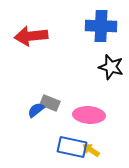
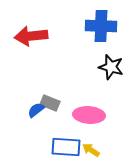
blue rectangle: moved 6 px left; rotated 8 degrees counterclockwise
